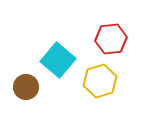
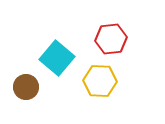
cyan square: moved 1 px left, 2 px up
yellow hexagon: rotated 20 degrees clockwise
